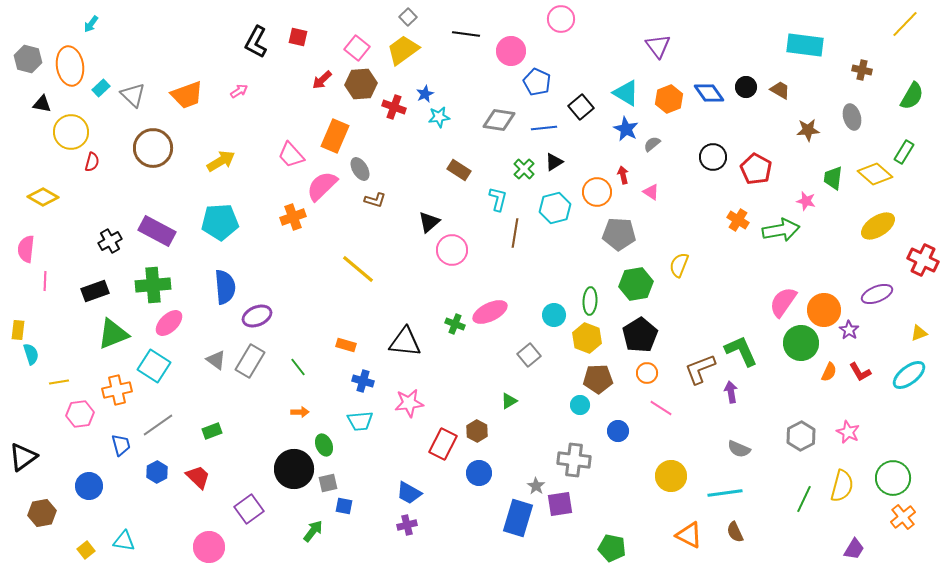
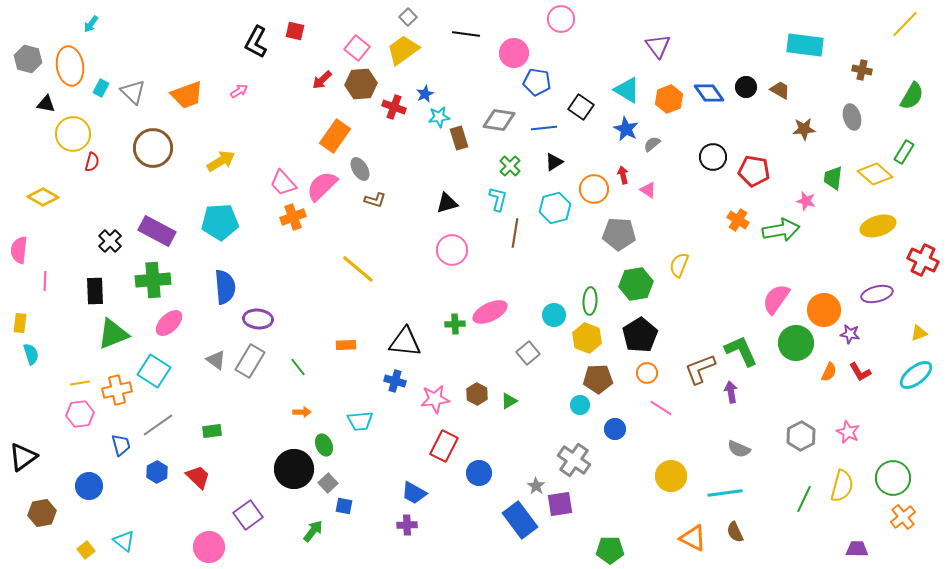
red square at (298, 37): moved 3 px left, 6 px up
pink circle at (511, 51): moved 3 px right, 2 px down
blue pentagon at (537, 82): rotated 16 degrees counterclockwise
cyan rectangle at (101, 88): rotated 18 degrees counterclockwise
cyan triangle at (626, 93): moved 1 px right, 3 px up
gray triangle at (133, 95): moved 3 px up
black triangle at (42, 104): moved 4 px right
black square at (581, 107): rotated 15 degrees counterclockwise
brown star at (808, 130): moved 4 px left, 1 px up
yellow circle at (71, 132): moved 2 px right, 2 px down
orange rectangle at (335, 136): rotated 12 degrees clockwise
pink trapezoid at (291, 155): moved 8 px left, 28 px down
green cross at (524, 169): moved 14 px left, 3 px up
red pentagon at (756, 169): moved 2 px left, 2 px down; rotated 20 degrees counterclockwise
brown rectangle at (459, 170): moved 32 px up; rotated 40 degrees clockwise
orange circle at (597, 192): moved 3 px left, 3 px up
pink triangle at (651, 192): moved 3 px left, 2 px up
black triangle at (429, 222): moved 18 px right, 19 px up; rotated 25 degrees clockwise
yellow ellipse at (878, 226): rotated 16 degrees clockwise
black cross at (110, 241): rotated 15 degrees counterclockwise
pink semicircle at (26, 249): moved 7 px left, 1 px down
green cross at (153, 285): moved 5 px up
black rectangle at (95, 291): rotated 72 degrees counterclockwise
purple ellipse at (877, 294): rotated 8 degrees clockwise
pink semicircle at (783, 302): moved 7 px left, 3 px up
purple ellipse at (257, 316): moved 1 px right, 3 px down; rotated 28 degrees clockwise
green cross at (455, 324): rotated 24 degrees counterclockwise
yellow rectangle at (18, 330): moved 2 px right, 7 px up
purple star at (849, 330): moved 1 px right, 4 px down; rotated 24 degrees counterclockwise
green circle at (801, 343): moved 5 px left
orange rectangle at (346, 345): rotated 18 degrees counterclockwise
gray square at (529, 355): moved 1 px left, 2 px up
cyan square at (154, 366): moved 5 px down
cyan ellipse at (909, 375): moved 7 px right
blue cross at (363, 381): moved 32 px right
yellow line at (59, 382): moved 21 px right, 1 px down
pink star at (409, 403): moved 26 px right, 4 px up
orange arrow at (300, 412): moved 2 px right
green rectangle at (212, 431): rotated 12 degrees clockwise
brown hexagon at (477, 431): moved 37 px up
blue circle at (618, 431): moved 3 px left, 2 px up
red rectangle at (443, 444): moved 1 px right, 2 px down
gray cross at (574, 460): rotated 28 degrees clockwise
gray square at (328, 483): rotated 30 degrees counterclockwise
blue trapezoid at (409, 493): moved 5 px right
purple square at (249, 509): moved 1 px left, 6 px down
blue rectangle at (518, 518): moved 2 px right, 2 px down; rotated 54 degrees counterclockwise
purple cross at (407, 525): rotated 12 degrees clockwise
orange triangle at (689, 535): moved 4 px right, 3 px down
cyan triangle at (124, 541): rotated 30 degrees clockwise
green pentagon at (612, 548): moved 2 px left, 2 px down; rotated 12 degrees counterclockwise
purple trapezoid at (854, 549): moved 3 px right; rotated 120 degrees counterclockwise
